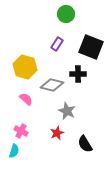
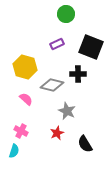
purple rectangle: rotated 32 degrees clockwise
